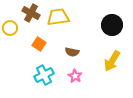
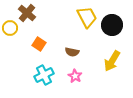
brown cross: moved 4 px left; rotated 12 degrees clockwise
yellow trapezoid: moved 29 px right; rotated 70 degrees clockwise
